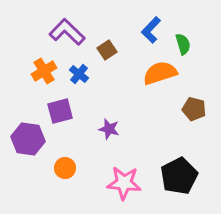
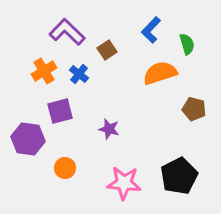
green semicircle: moved 4 px right
